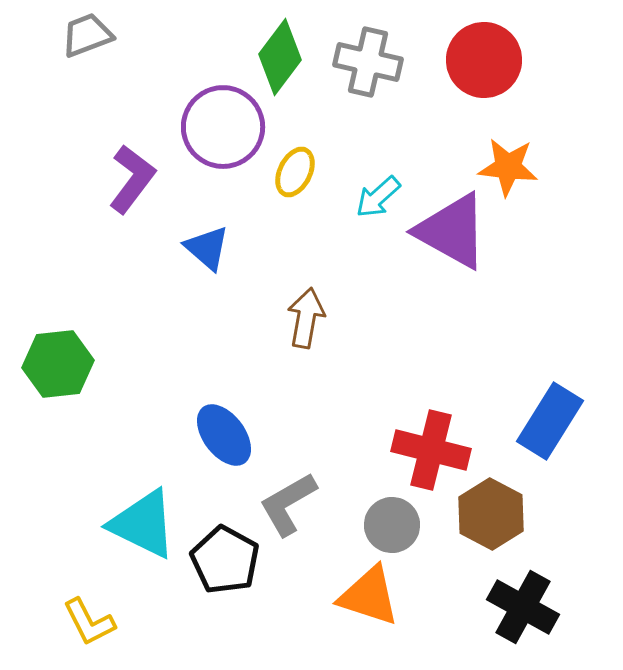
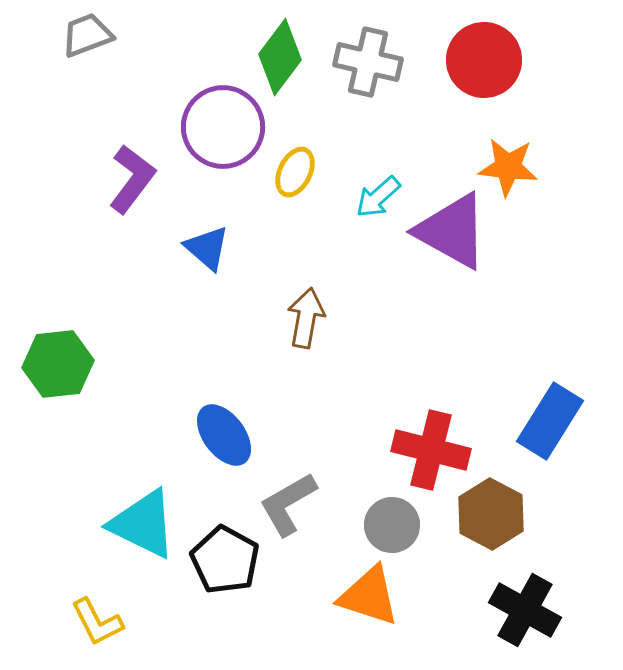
black cross: moved 2 px right, 3 px down
yellow L-shape: moved 8 px right
